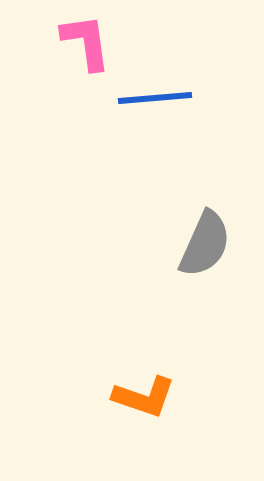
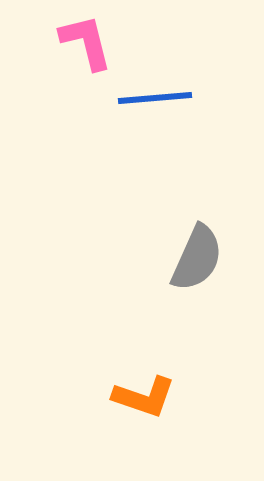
pink L-shape: rotated 6 degrees counterclockwise
gray semicircle: moved 8 px left, 14 px down
